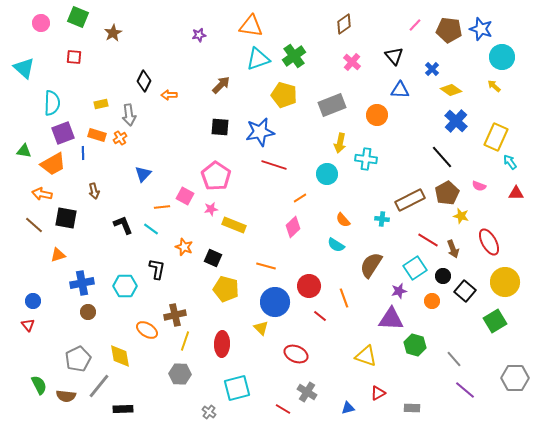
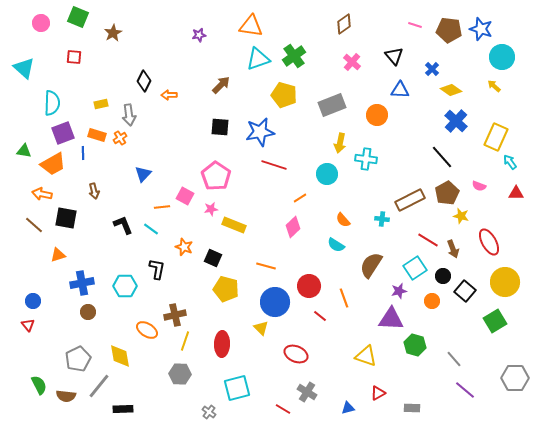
pink line at (415, 25): rotated 64 degrees clockwise
